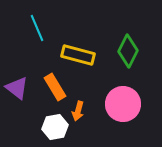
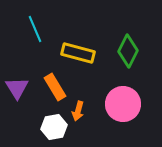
cyan line: moved 2 px left, 1 px down
yellow rectangle: moved 2 px up
purple triangle: rotated 20 degrees clockwise
white hexagon: moved 1 px left
